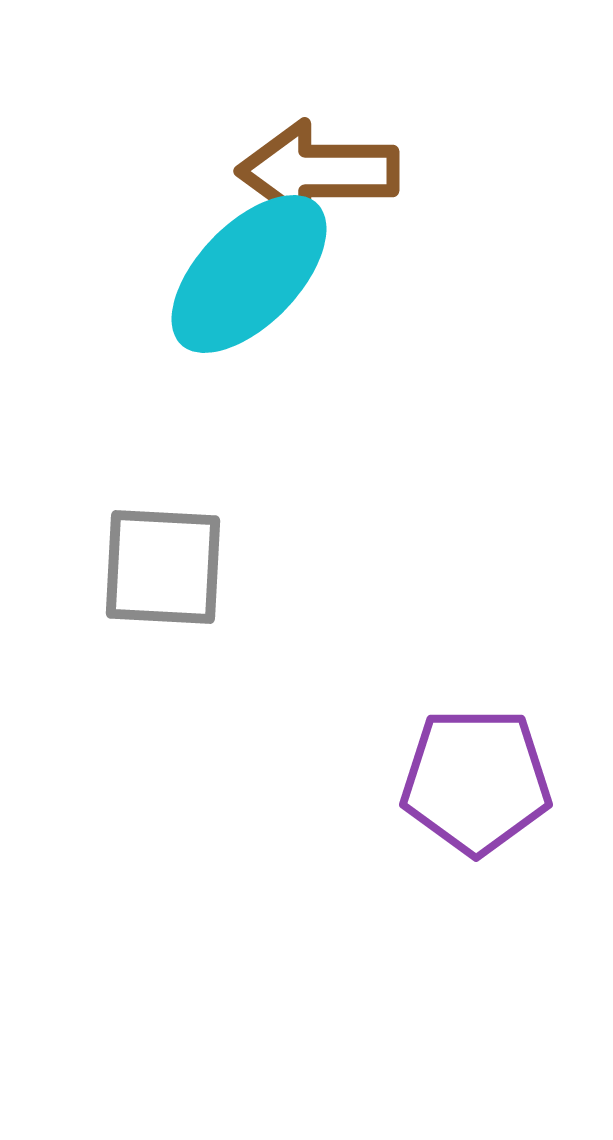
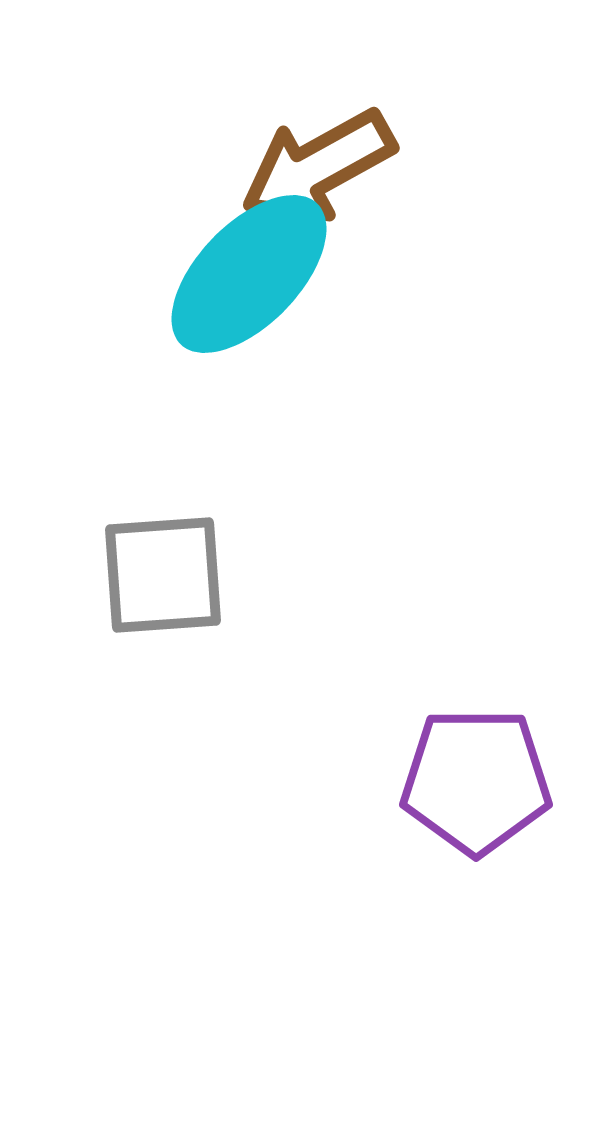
brown arrow: moved 4 px up; rotated 29 degrees counterclockwise
gray square: moved 8 px down; rotated 7 degrees counterclockwise
